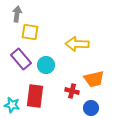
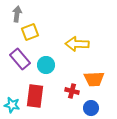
yellow square: rotated 30 degrees counterclockwise
purple rectangle: moved 1 px left
orange trapezoid: rotated 10 degrees clockwise
